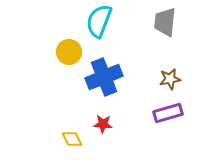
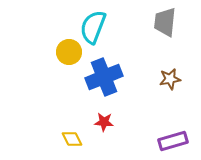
cyan semicircle: moved 6 px left, 6 px down
purple rectangle: moved 5 px right, 28 px down
red star: moved 1 px right, 2 px up
